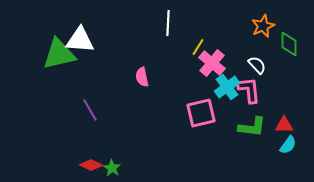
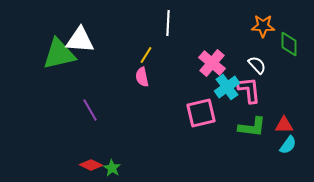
orange star: rotated 25 degrees clockwise
yellow line: moved 52 px left, 8 px down
